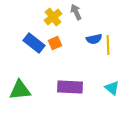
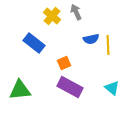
yellow cross: moved 1 px left, 1 px up; rotated 12 degrees counterclockwise
blue semicircle: moved 3 px left
orange square: moved 9 px right, 20 px down
purple rectangle: rotated 25 degrees clockwise
